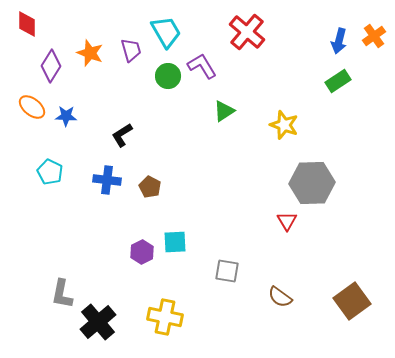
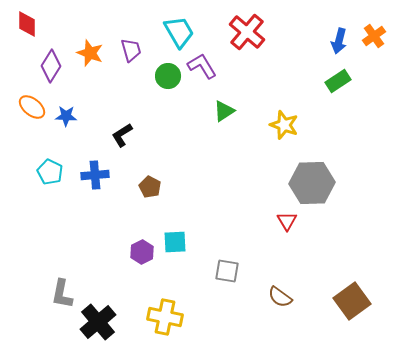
cyan trapezoid: moved 13 px right
blue cross: moved 12 px left, 5 px up; rotated 12 degrees counterclockwise
